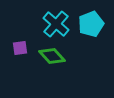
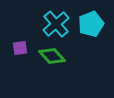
cyan cross: rotated 8 degrees clockwise
